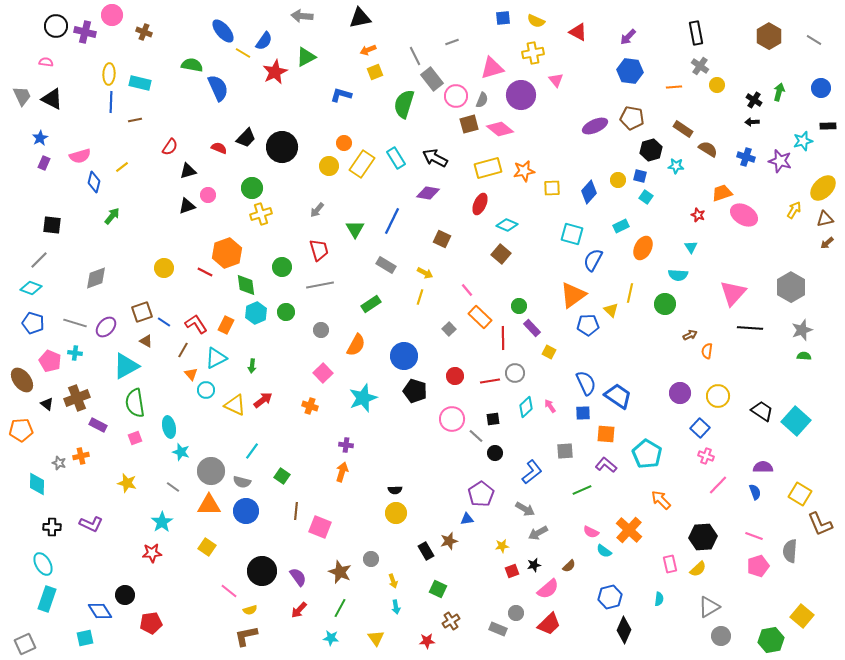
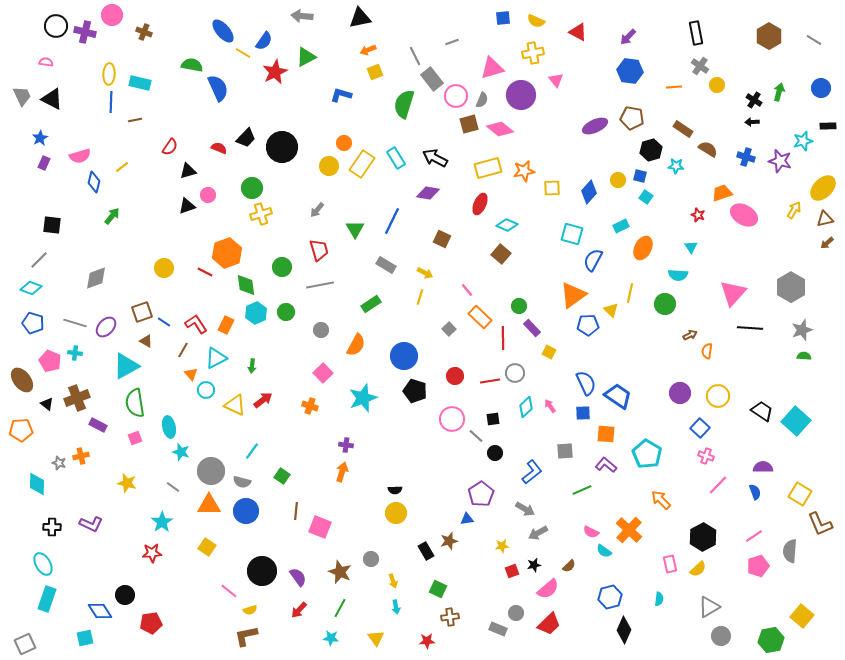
pink line at (754, 536): rotated 54 degrees counterclockwise
black hexagon at (703, 537): rotated 24 degrees counterclockwise
brown cross at (451, 621): moved 1 px left, 4 px up; rotated 24 degrees clockwise
